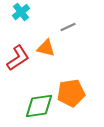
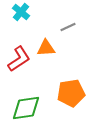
cyan cross: rotated 12 degrees counterclockwise
orange triangle: rotated 18 degrees counterclockwise
red L-shape: moved 1 px right, 1 px down
green diamond: moved 13 px left, 2 px down
